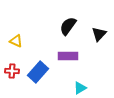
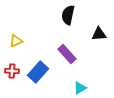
black semicircle: moved 11 px up; rotated 24 degrees counterclockwise
black triangle: rotated 42 degrees clockwise
yellow triangle: rotated 48 degrees counterclockwise
purple rectangle: moved 1 px left, 2 px up; rotated 48 degrees clockwise
